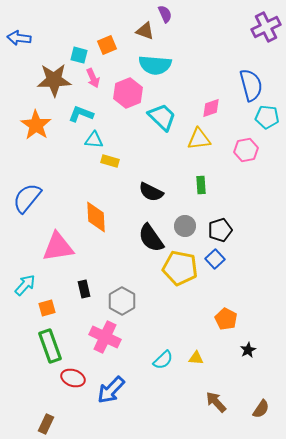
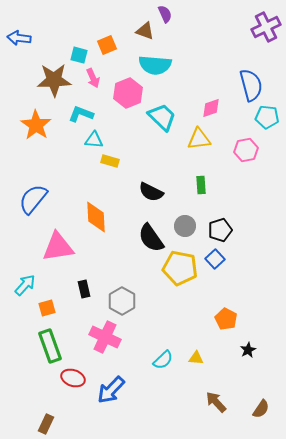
blue semicircle at (27, 198): moved 6 px right, 1 px down
